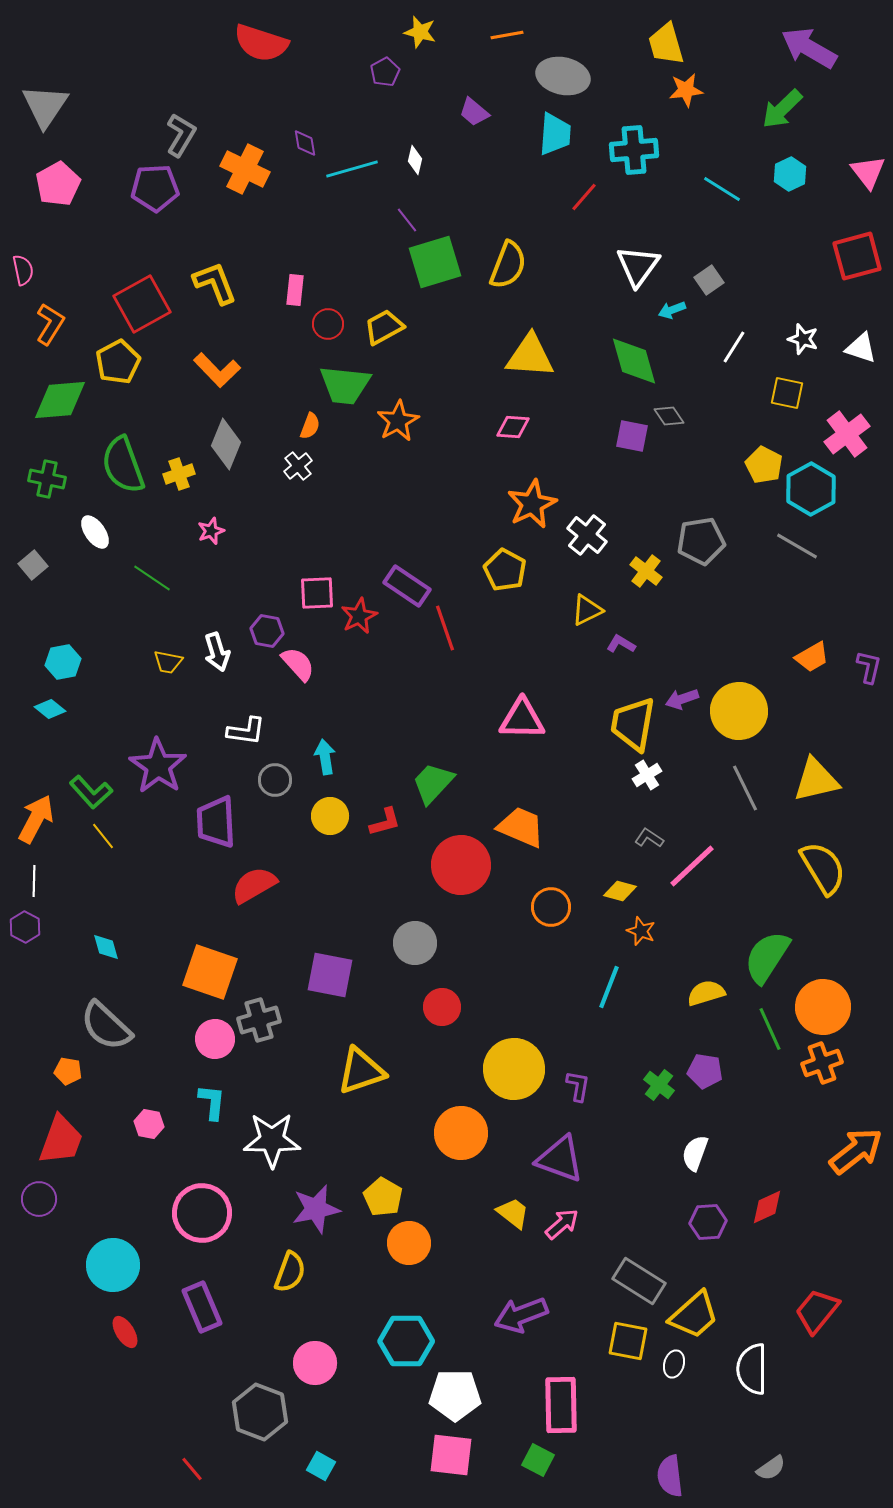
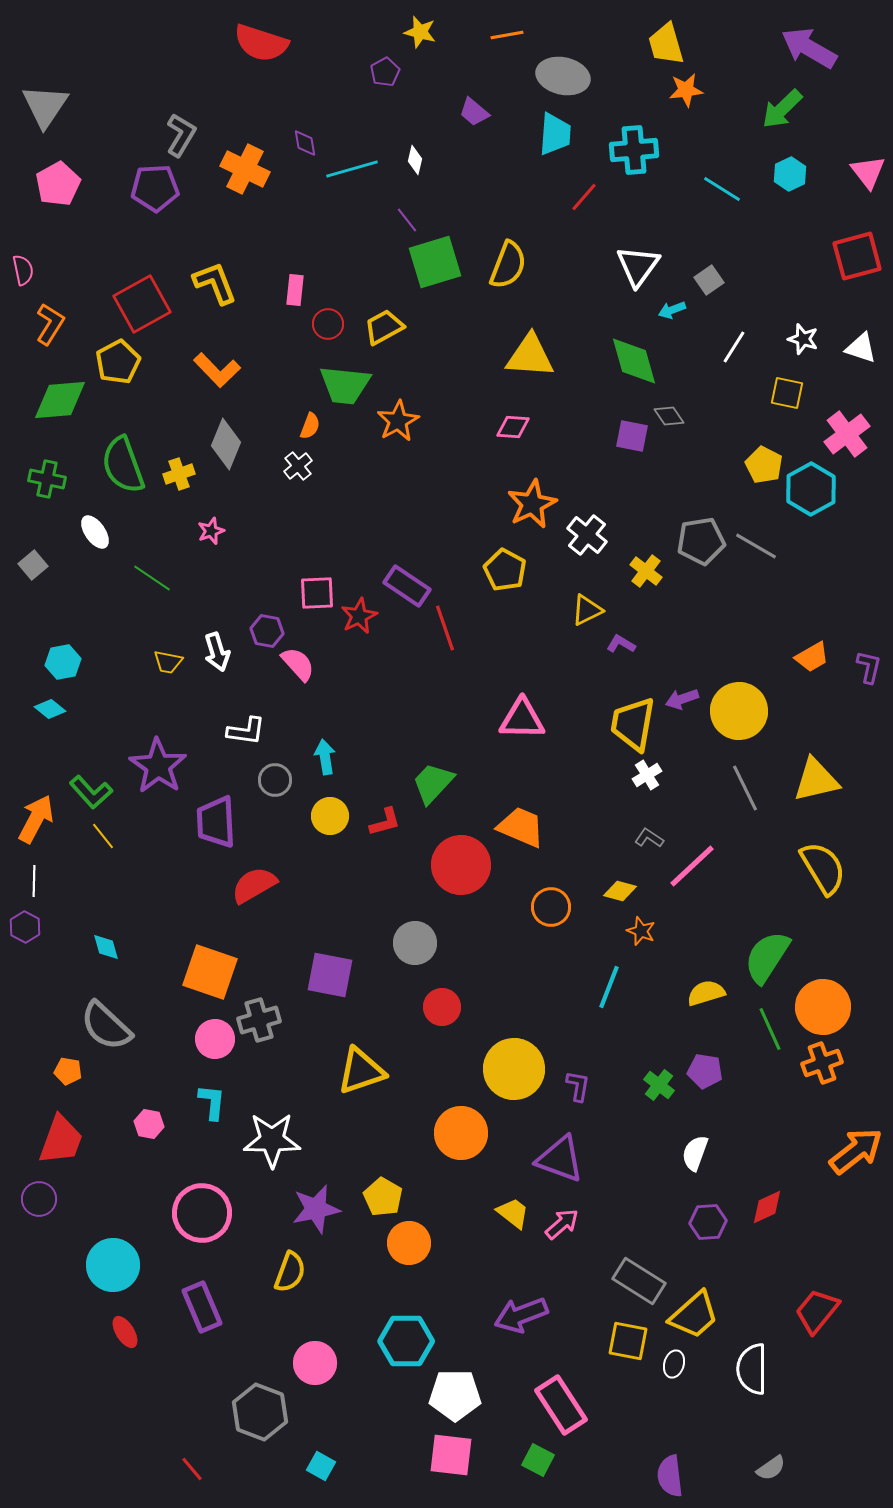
gray line at (797, 546): moved 41 px left
pink rectangle at (561, 1405): rotated 32 degrees counterclockwise
